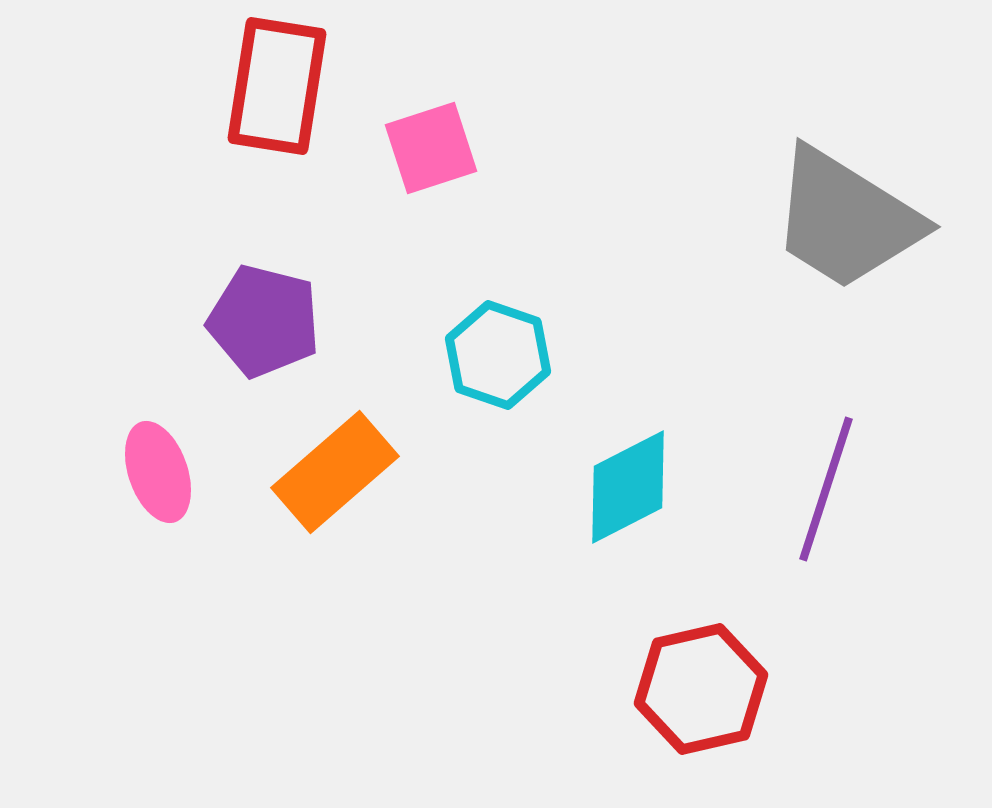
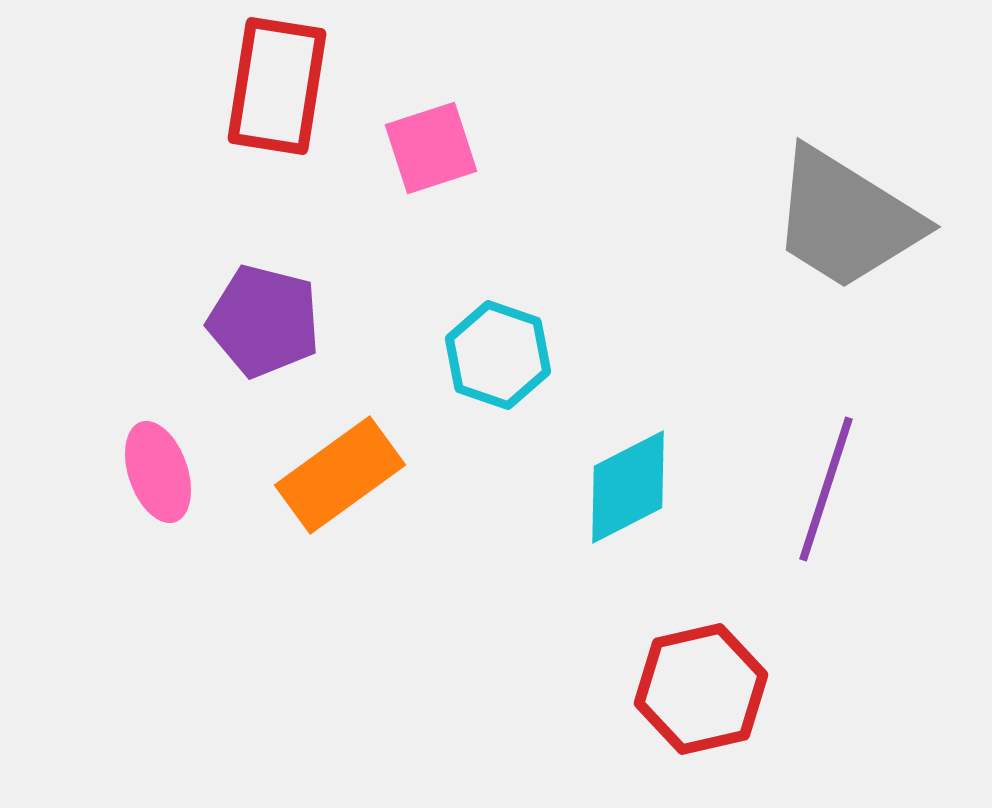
orange rectangle: moved 5 px right, 3 px down; rotated 5 degrees clockwise
